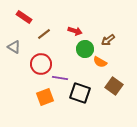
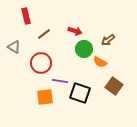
red rectangle: moved 2 px right, 1 px up; rotated 42 degrees clockwise
green circle: moved 1 px left
red circle: moved 1 px up
purple line: moved 3 px down
orange square: rotated 12 degrees clockwise
